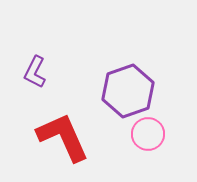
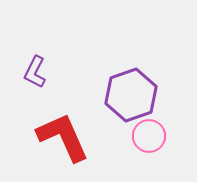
purple hexagon: moved 3 px right, 4 px down
pink circle: moved 1 px right, 2 px down
